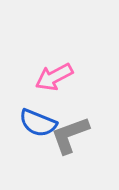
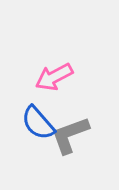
blue semicircle: rotated 27 degrees clockwise
